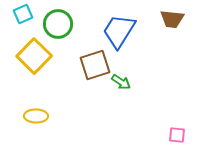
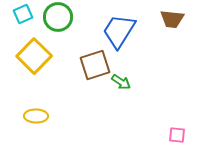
green circle: moved 7 px up
